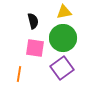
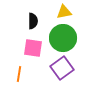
black semicircle: rotated 14 degrees clockwise
pink square: moved 2 px left
